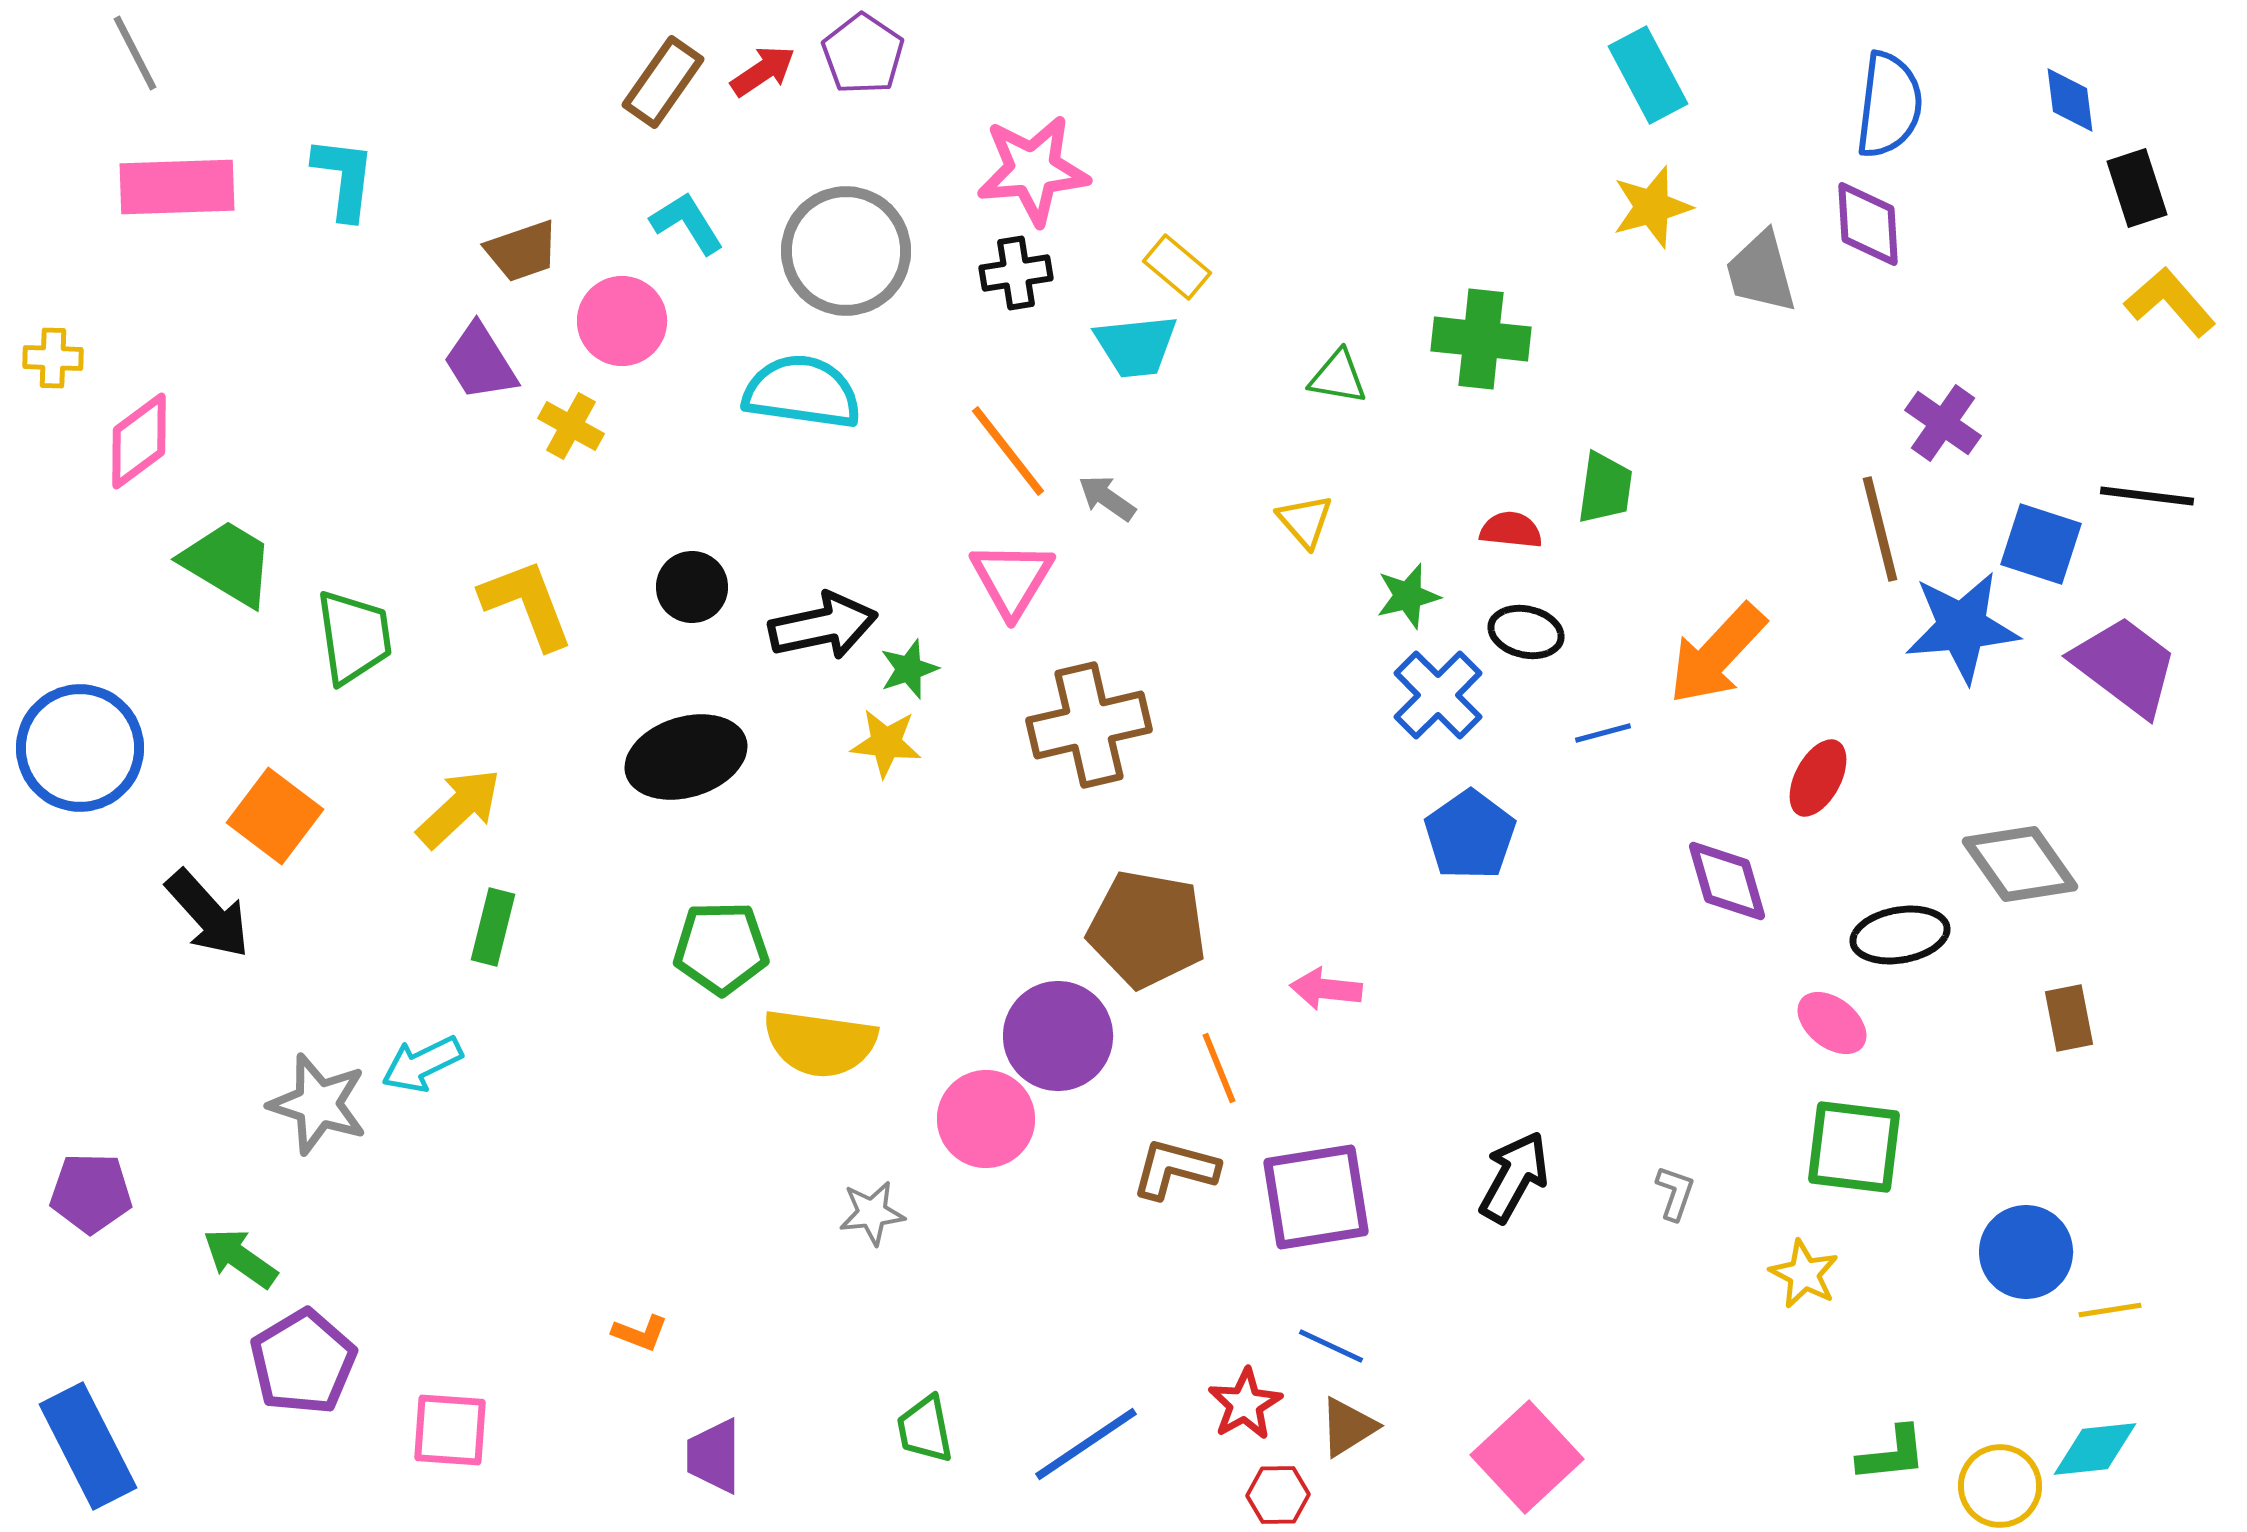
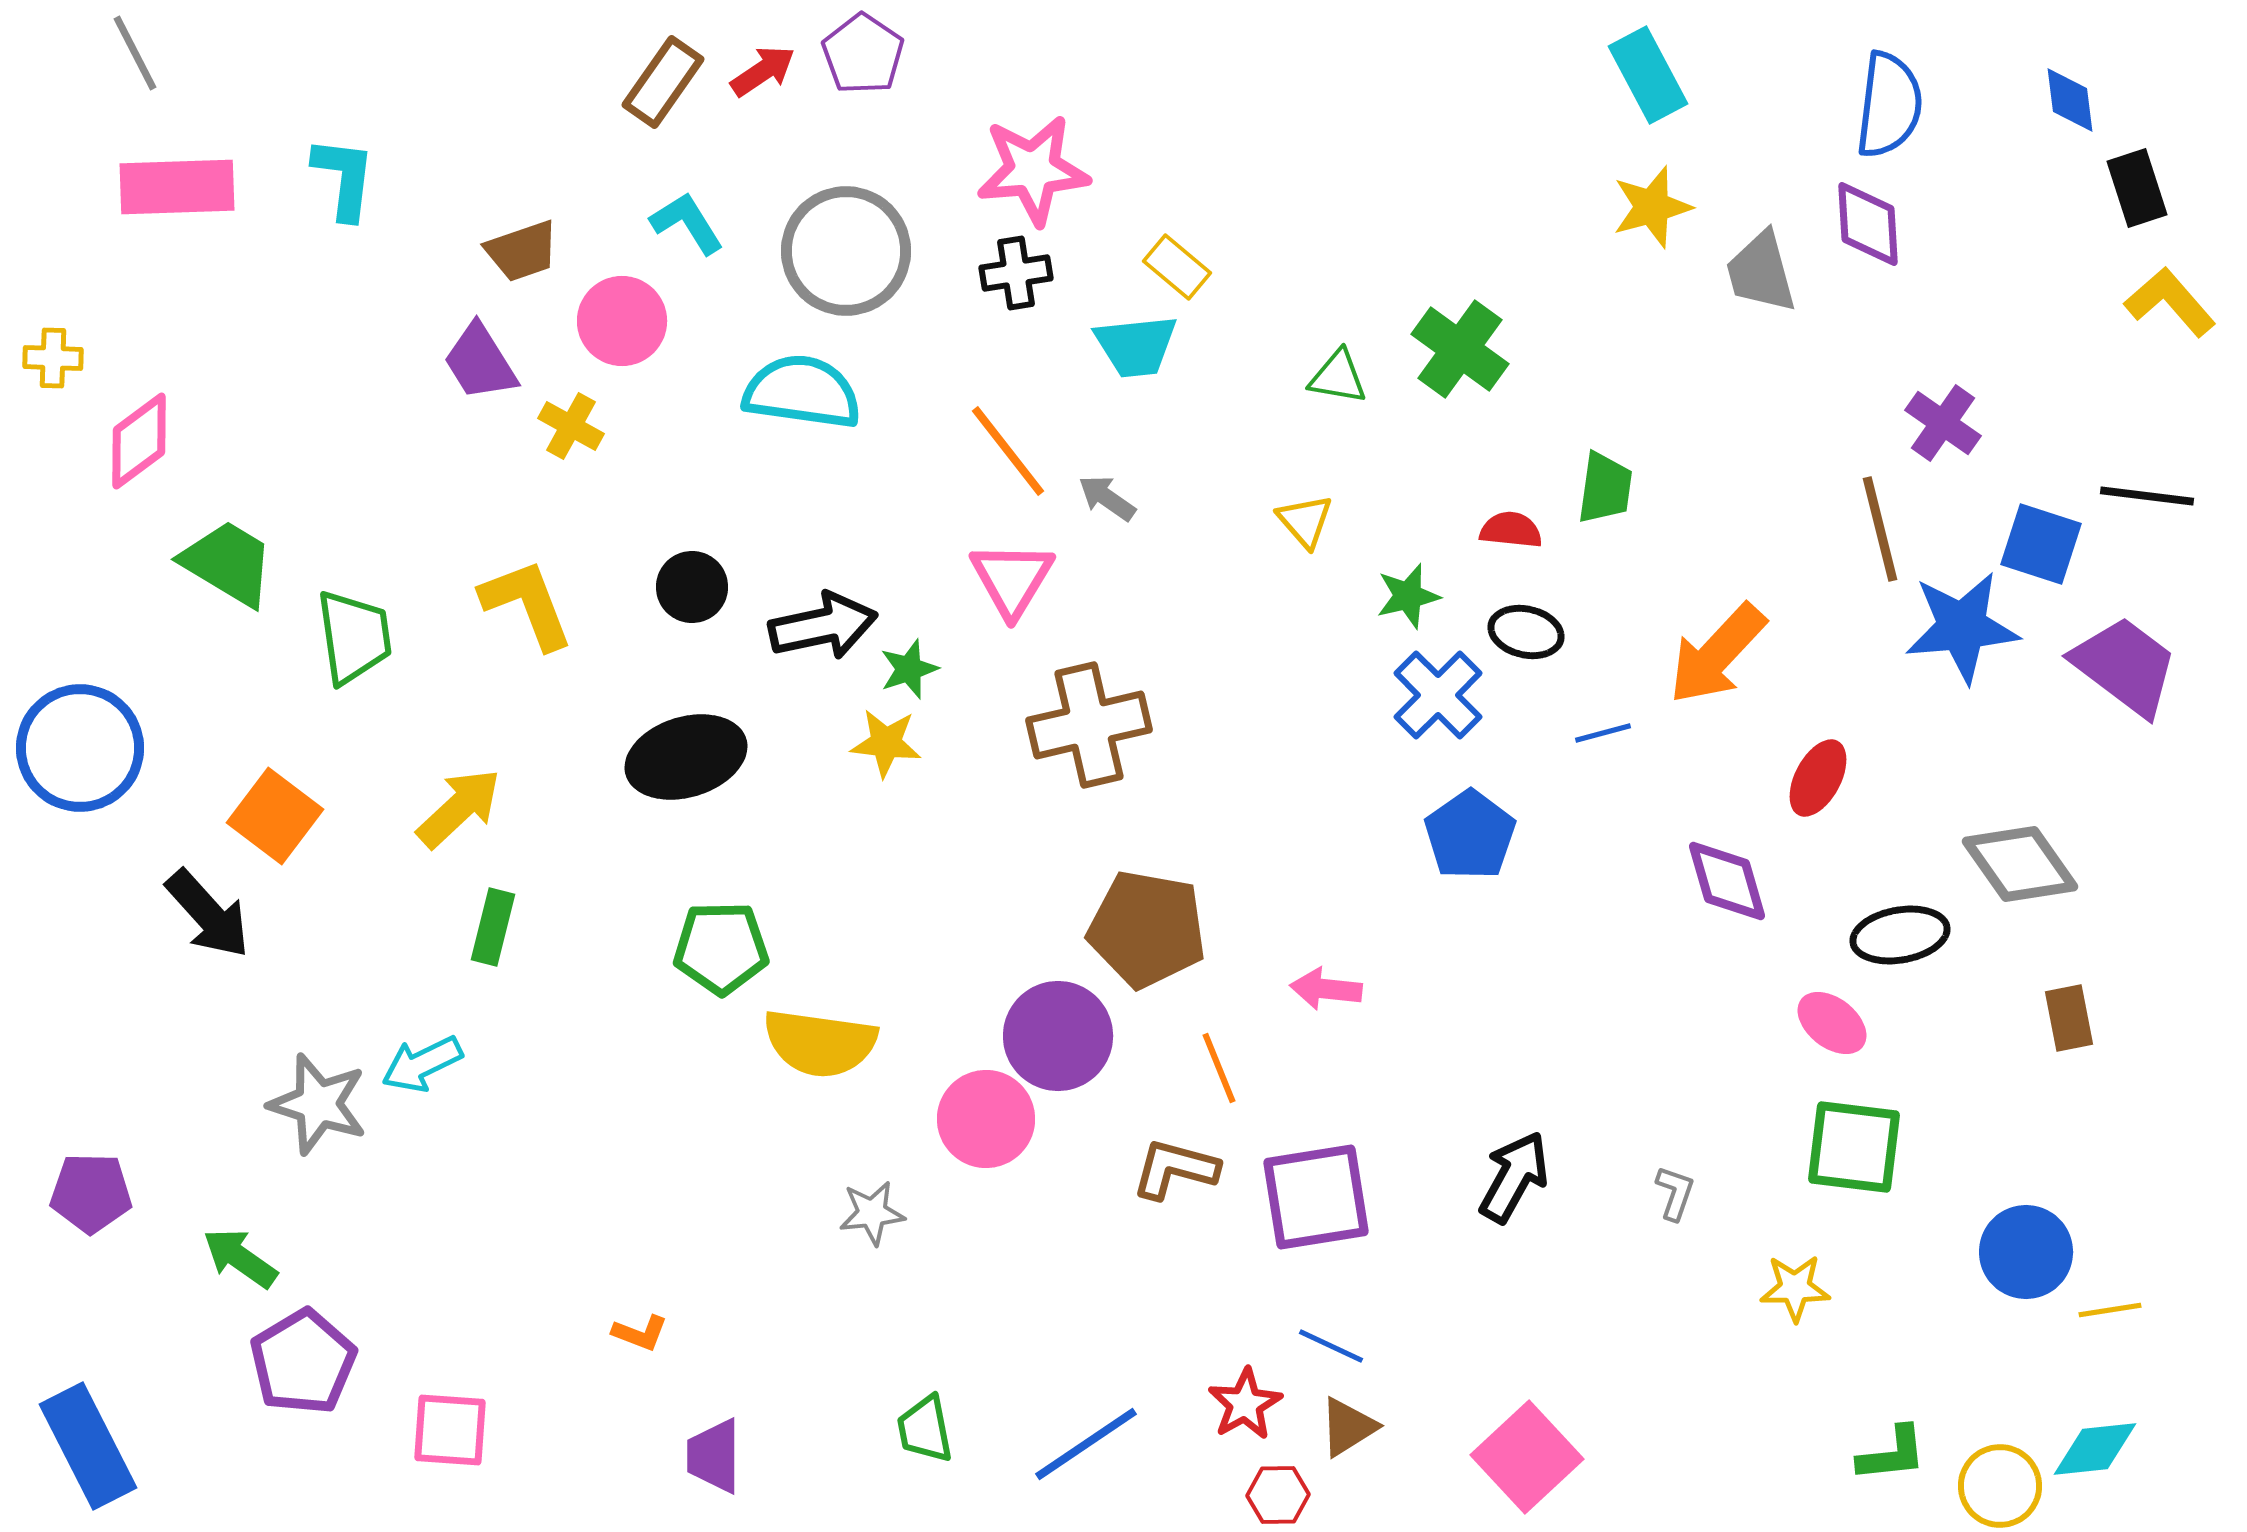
green cross at (1481, 339): moved 21 px left, 10 px down; rotated 30 degrees clockwise
yellow star at (1804, 1274): moved 9 px left, 14 px down; rotated 28 degrees counterclockwise
